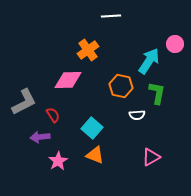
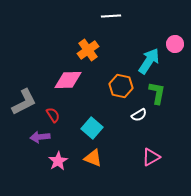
white semicircle: moved 2 px right; rotated 28 degrees counterclockwise
orange triangle: moved 2 px left, 3 px down
